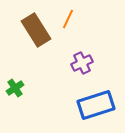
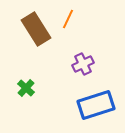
brown rectangle: moved 1 px up
purple cross: moved 1 px right, 1 px down
green cross: moved 11 px right; rotated 12 degrees counterclockwise
